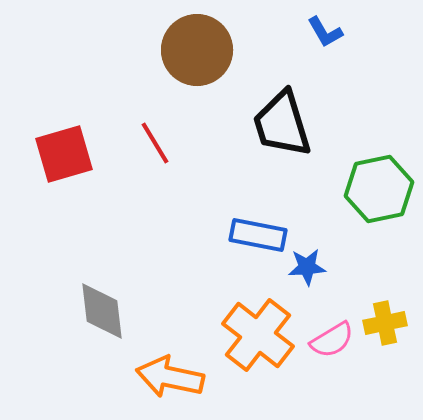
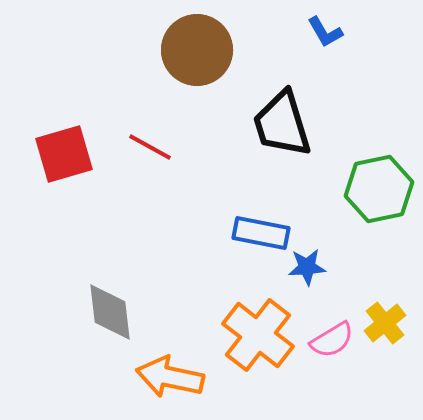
red line: moved 5 px left, 4 px down; rotated 30 degrees counterclockwise
blue rectangle: moved 3 px right, 2 px up
gray diamond: moved 8 px right, 1 px down
yellow cross: rotated 27 degrees counterclockwise
